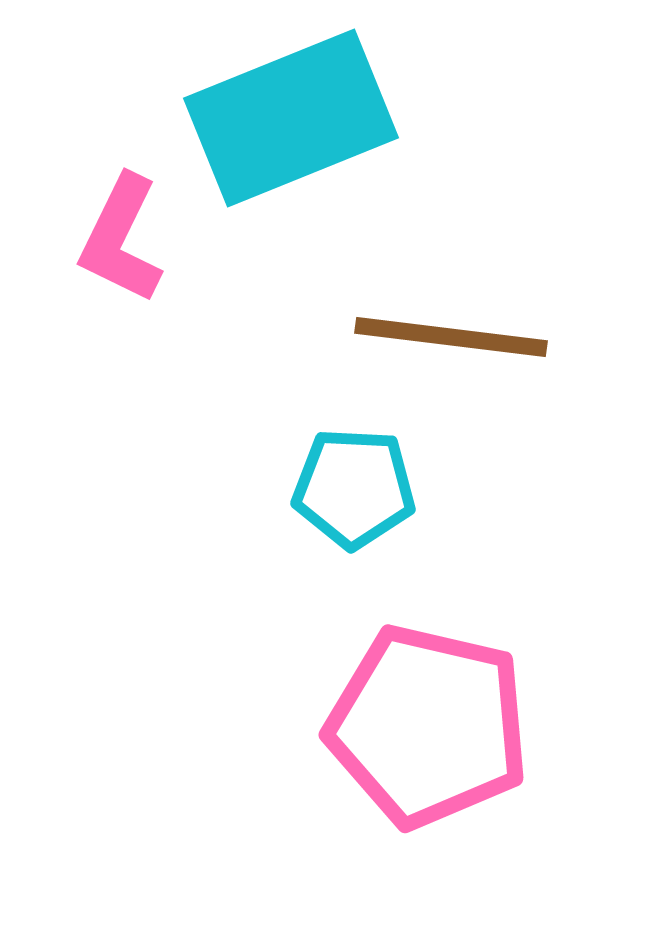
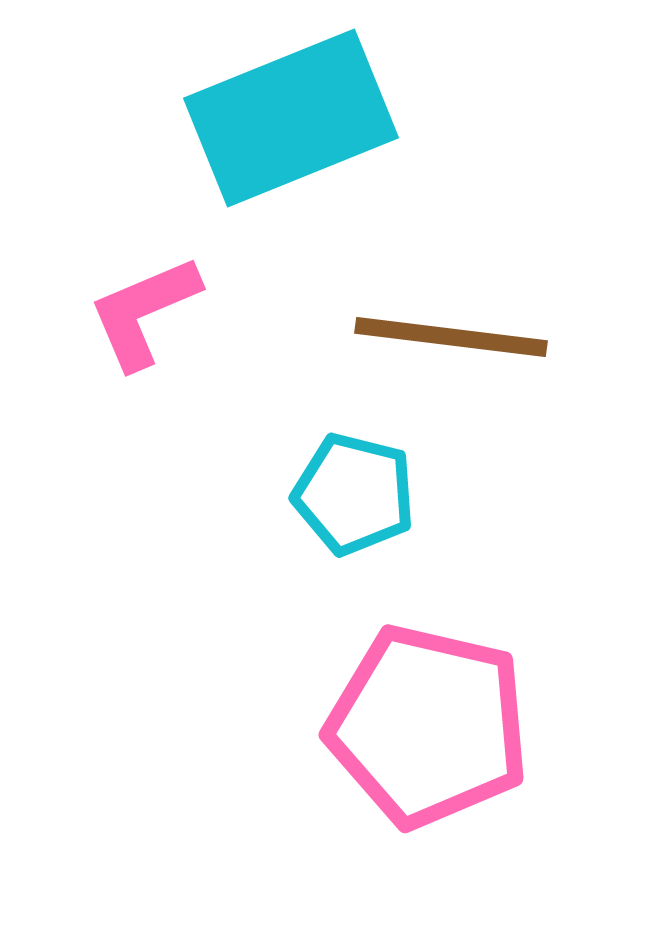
pink L-shape: moved 23 px right, 73 px down; rotated 41 degrees clockwise
cyan pentagon: moved 6 px down; rotated 11 degrees clockwise
